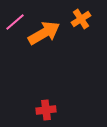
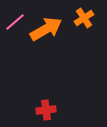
orange cross: moved 3 px right, 1 px up
orange arrow: moved 2 px right, 4 px up
